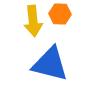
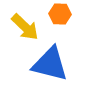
yellow arrow: moved 8 px left, 6 px down; rotated 40 degrees counterclockwise
